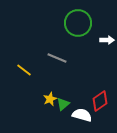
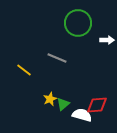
red diamond: moved 3 px left, 4 px down; rotated 30 degrees clockwise
